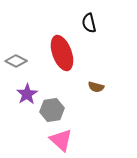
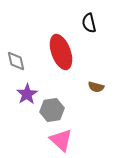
red ellipse: moved 1 px left, 1 px up
gray diamond: rotated 50 degrees clockwise
